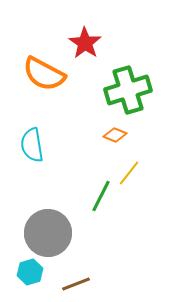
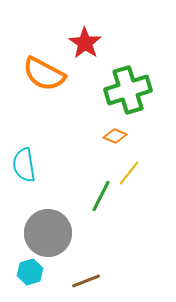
orange diamond: moved 1 px down
cyan semicircle: moved 8 px left, 20 px down
brown line: moved 10 px right, 3 px up
